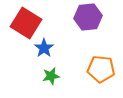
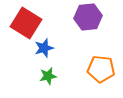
blue star: rotated 18 degrees clockwise
green star: moved 3 px left
